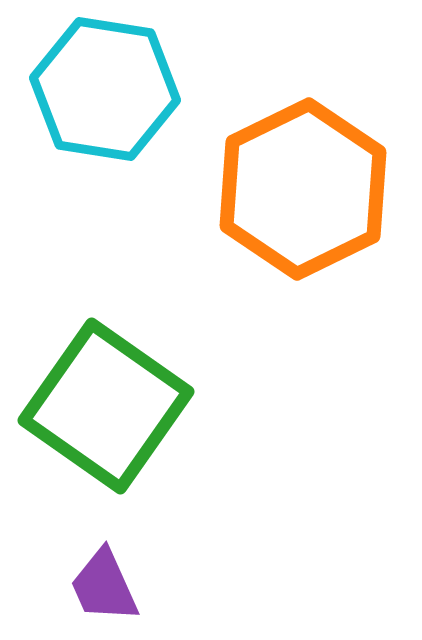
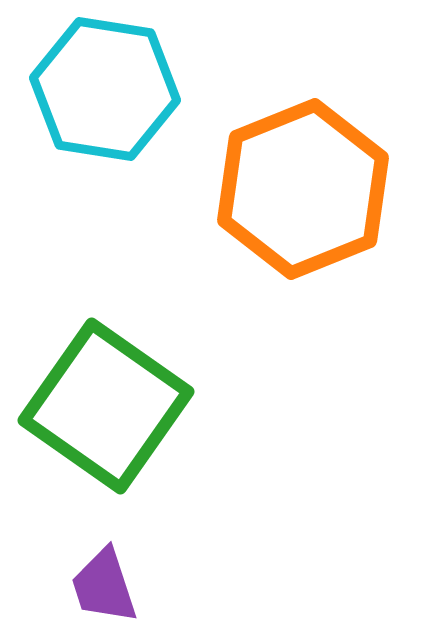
orange hexagon: rotated 4 degrees clockwise
purple trapezoid: rotated 6 degrees clockwise
